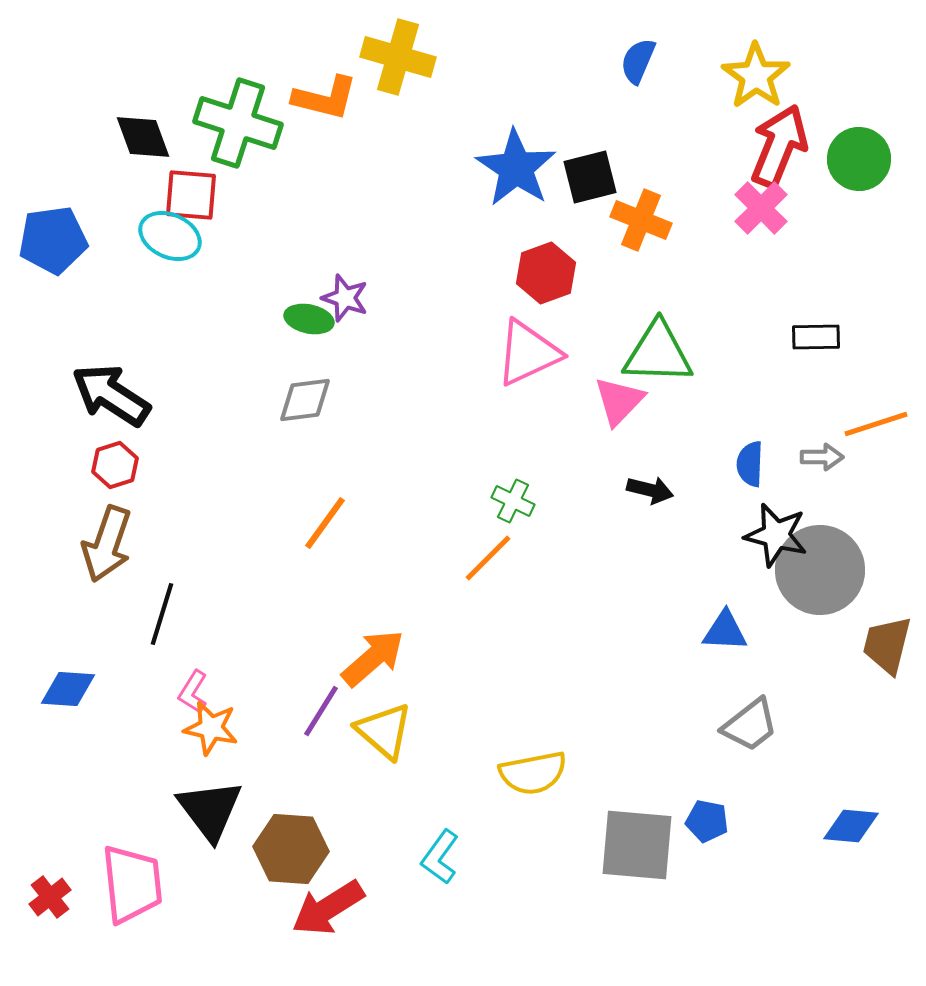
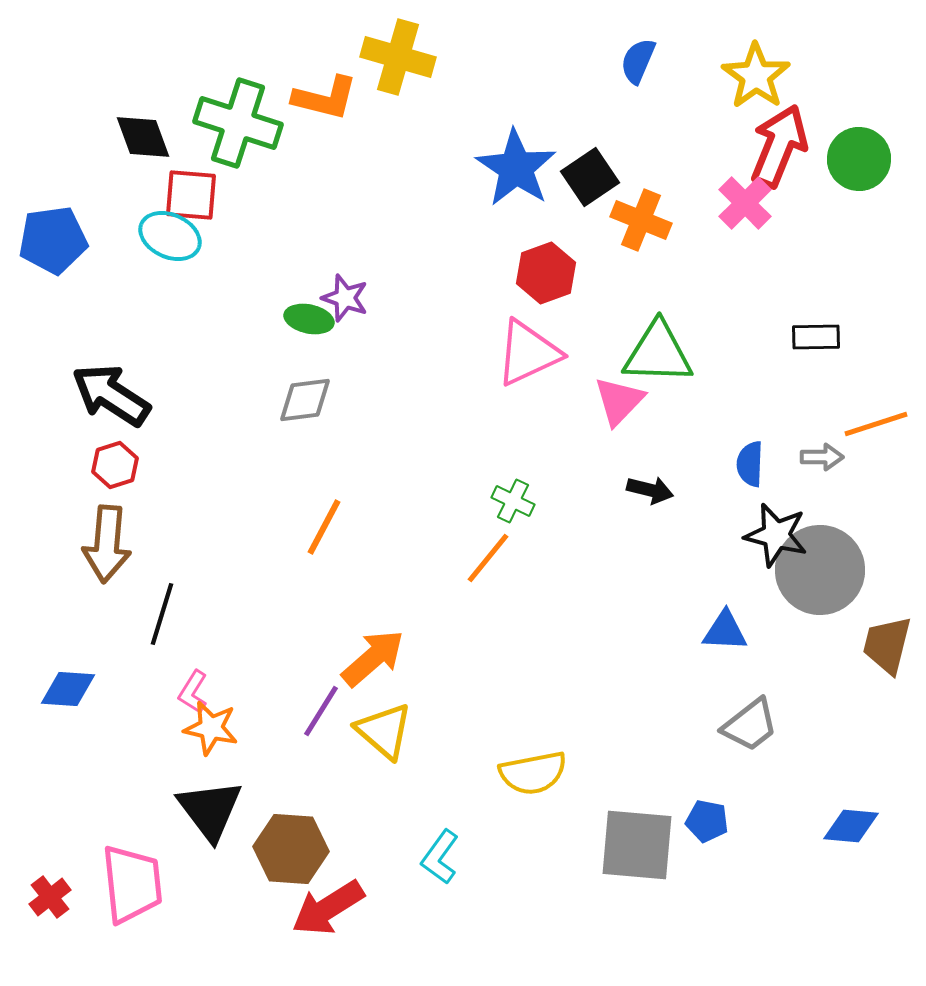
black square at (590, 177): rotated 20 degrees counterclockwise
pink cross at (761, 208): moved 16 px left, 5 px up
orange line at (325, 523): moved 1 px left, 4 px down; rotated 8 degrees counterclockwise
brown arrow at (107, 544): rotated 14 degrees counterclockwise
orange line at (488, 558): rotated 6 degrees counterclockwise
